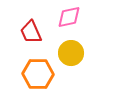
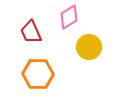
pink diamond: rotated 20 degrees counterclockwise
yellow circle: moved 18 px right, 6 px up
